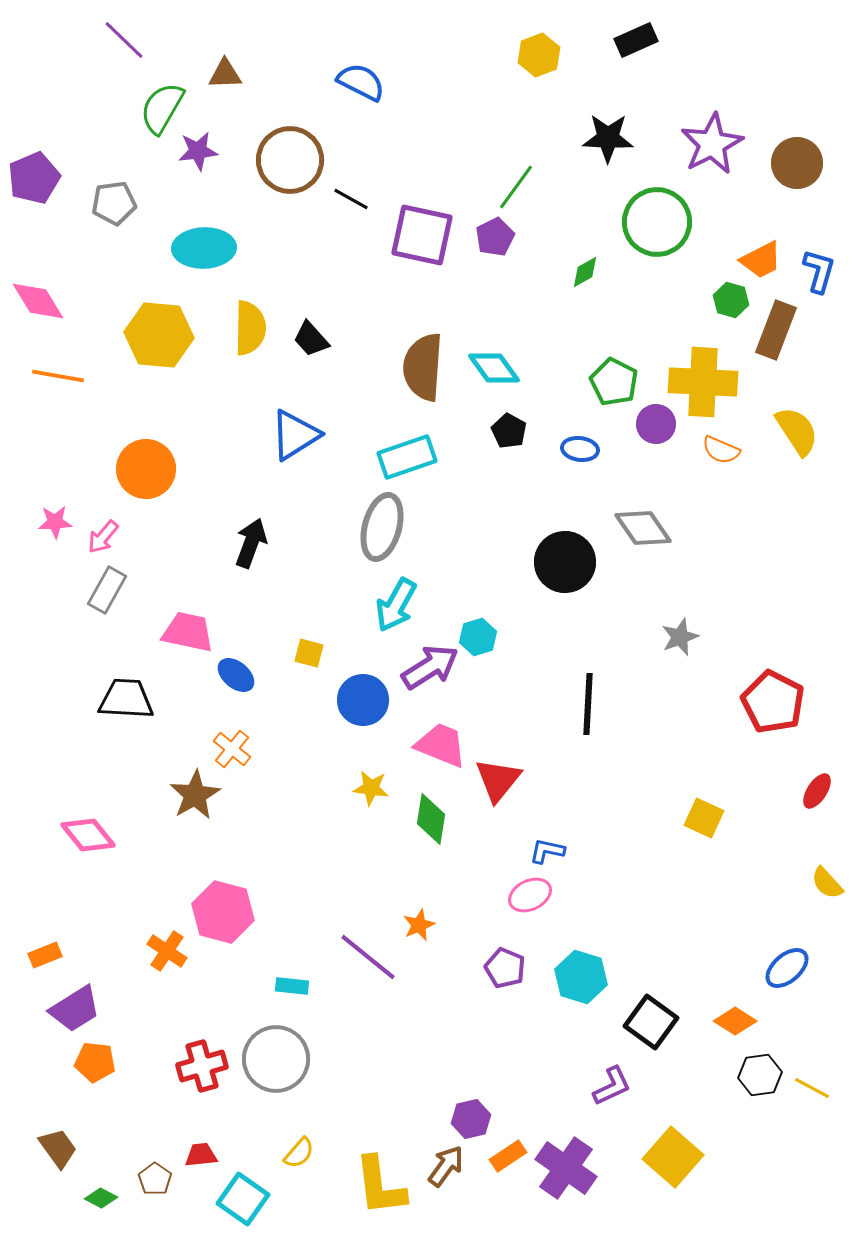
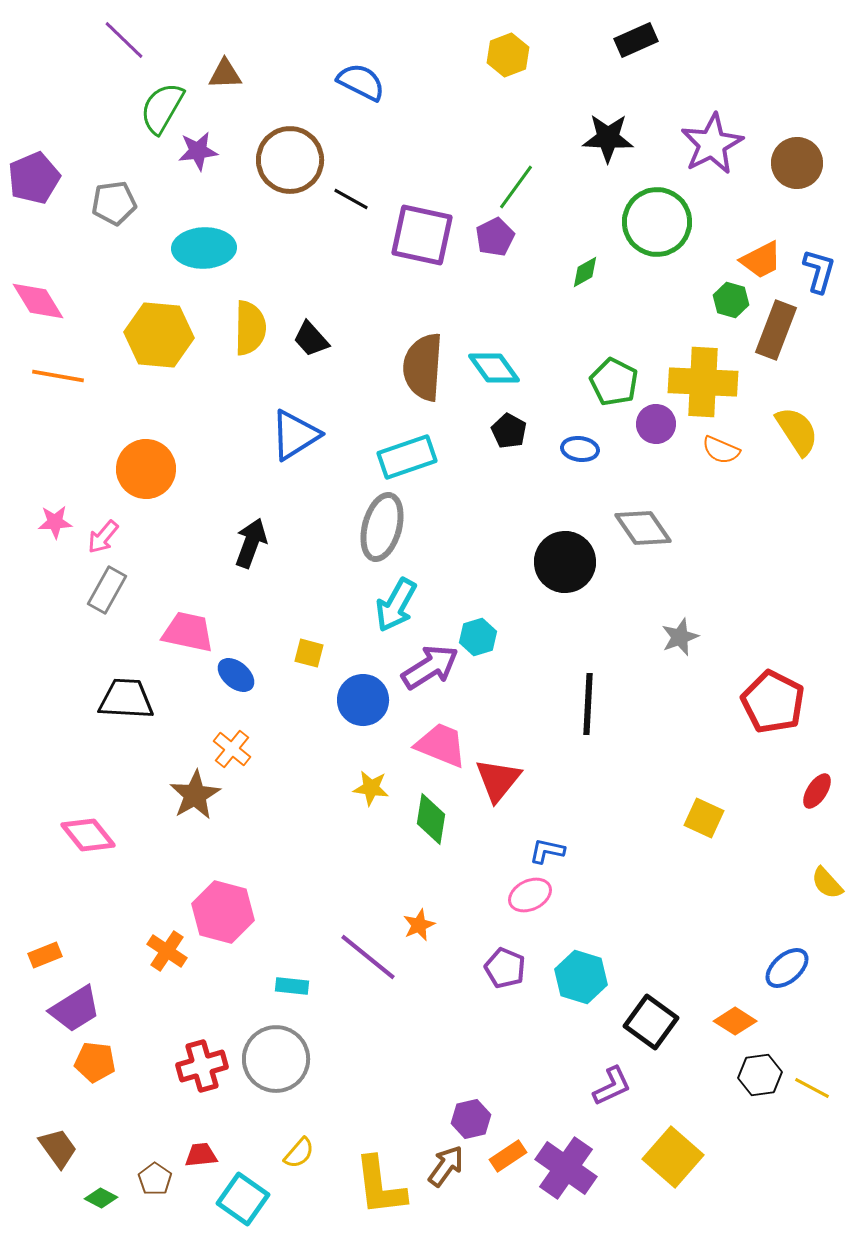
yellow hexagon at (539, 55): moved 31 px left
